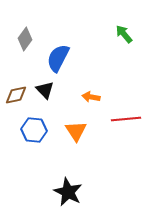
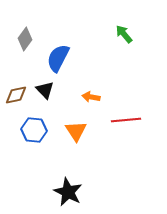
red line: moved 1 px down
